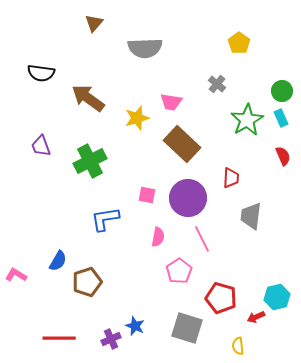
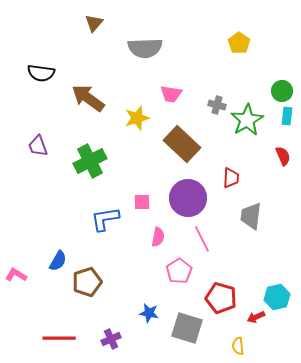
gray cross: moved 21 px down; rotated 24 degrees counterclockwise
pink trapezoid: moved 8 px up
cyan rectangle: moved 6 px right, 2 px up; rotated 30 degrees clockwise
purple trapezoid: moved 3 px left
pink square: moved 5 px left, 7 px down; rotated 12 degrees counterclockwise
blue star: moved 14 px right, 13 px up; rotated 12 degrees counterclockwise
